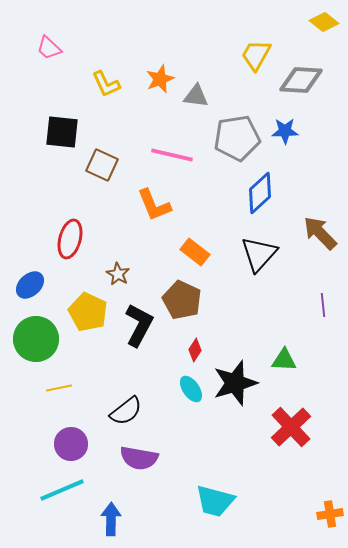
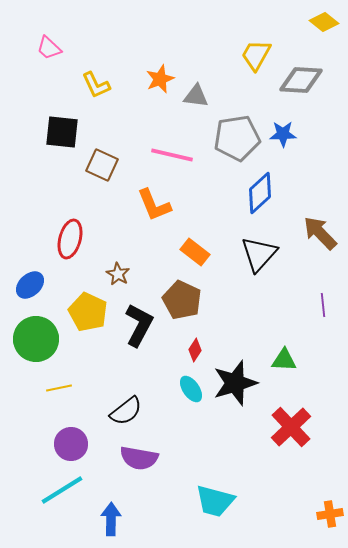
yellow L-shape: moved 10 px left, 1 px down
blue star: moved 2 px left, 3 px down
cyan line: rotated 9 degrees counterclockwise
